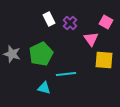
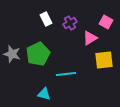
white rectangle: moved 3 px left
purple cross: rotated 16 degrees clockwise
pink triangle: moved 1 px left, 1 px up; rotated 35 degrees clockwise
green pentagon: moved 3 px left
yellow square: rotated 12 degrees counterclockwise
cyan triangle: moved 6 px down
